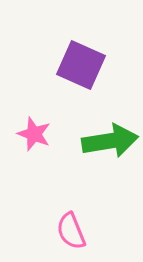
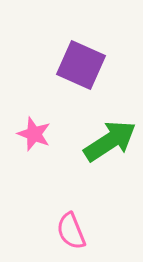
green arrow: rotated 24 degrees counterclockwise
